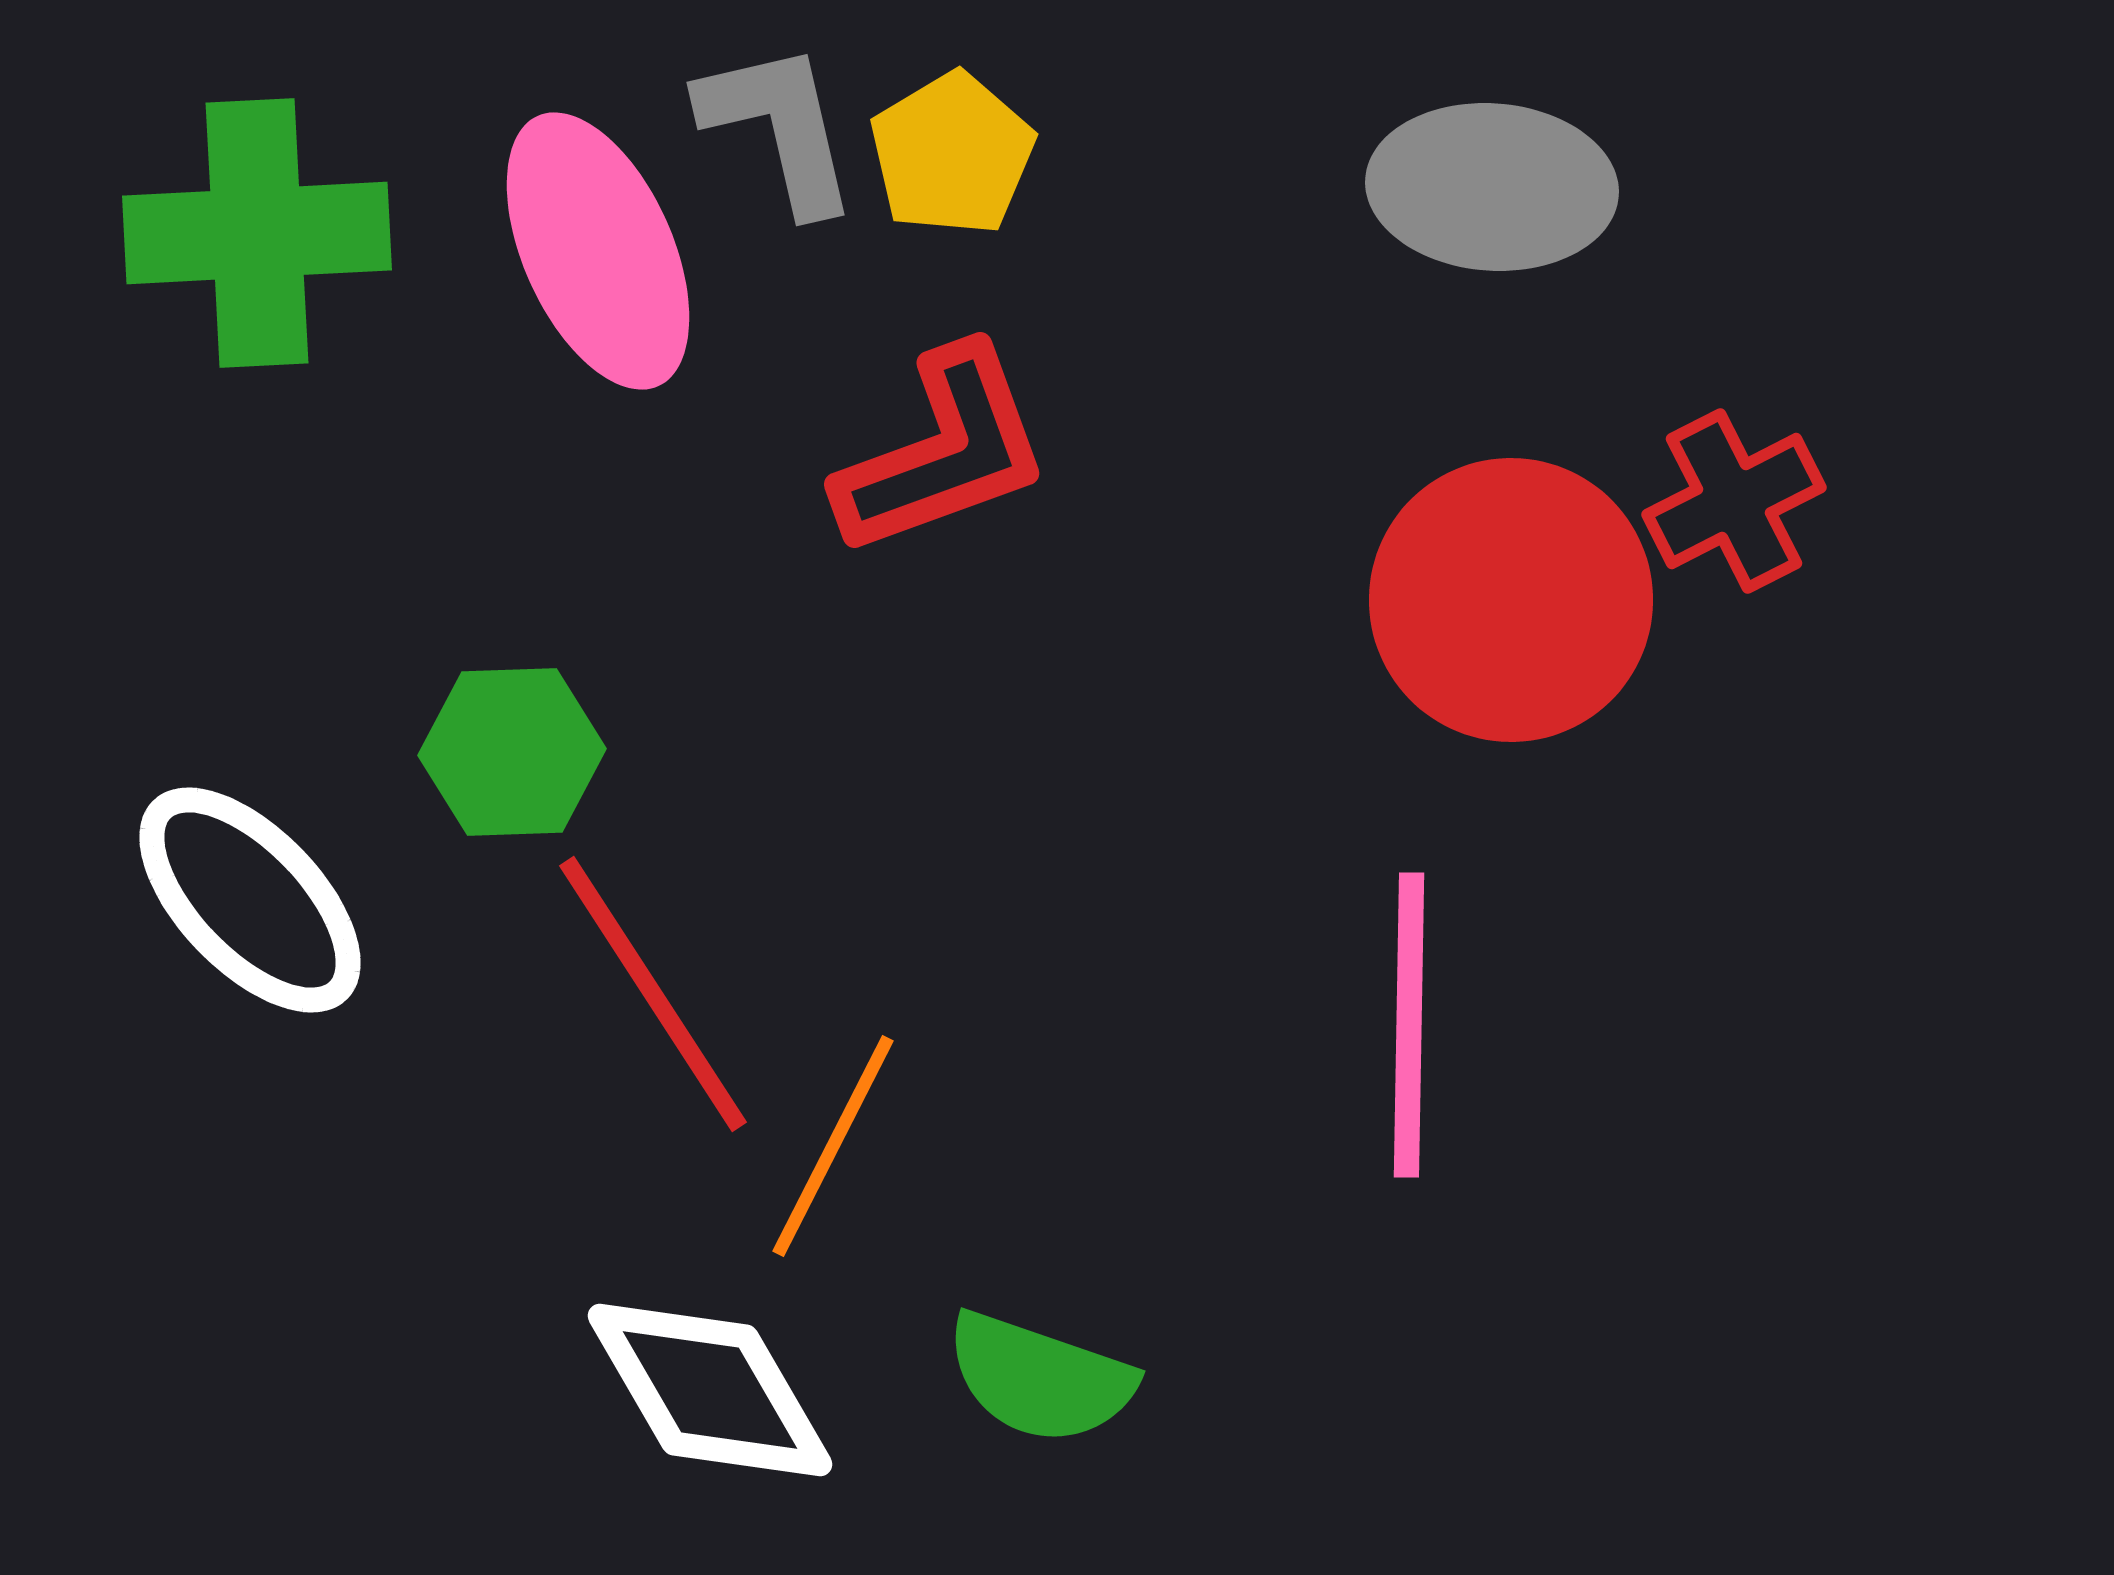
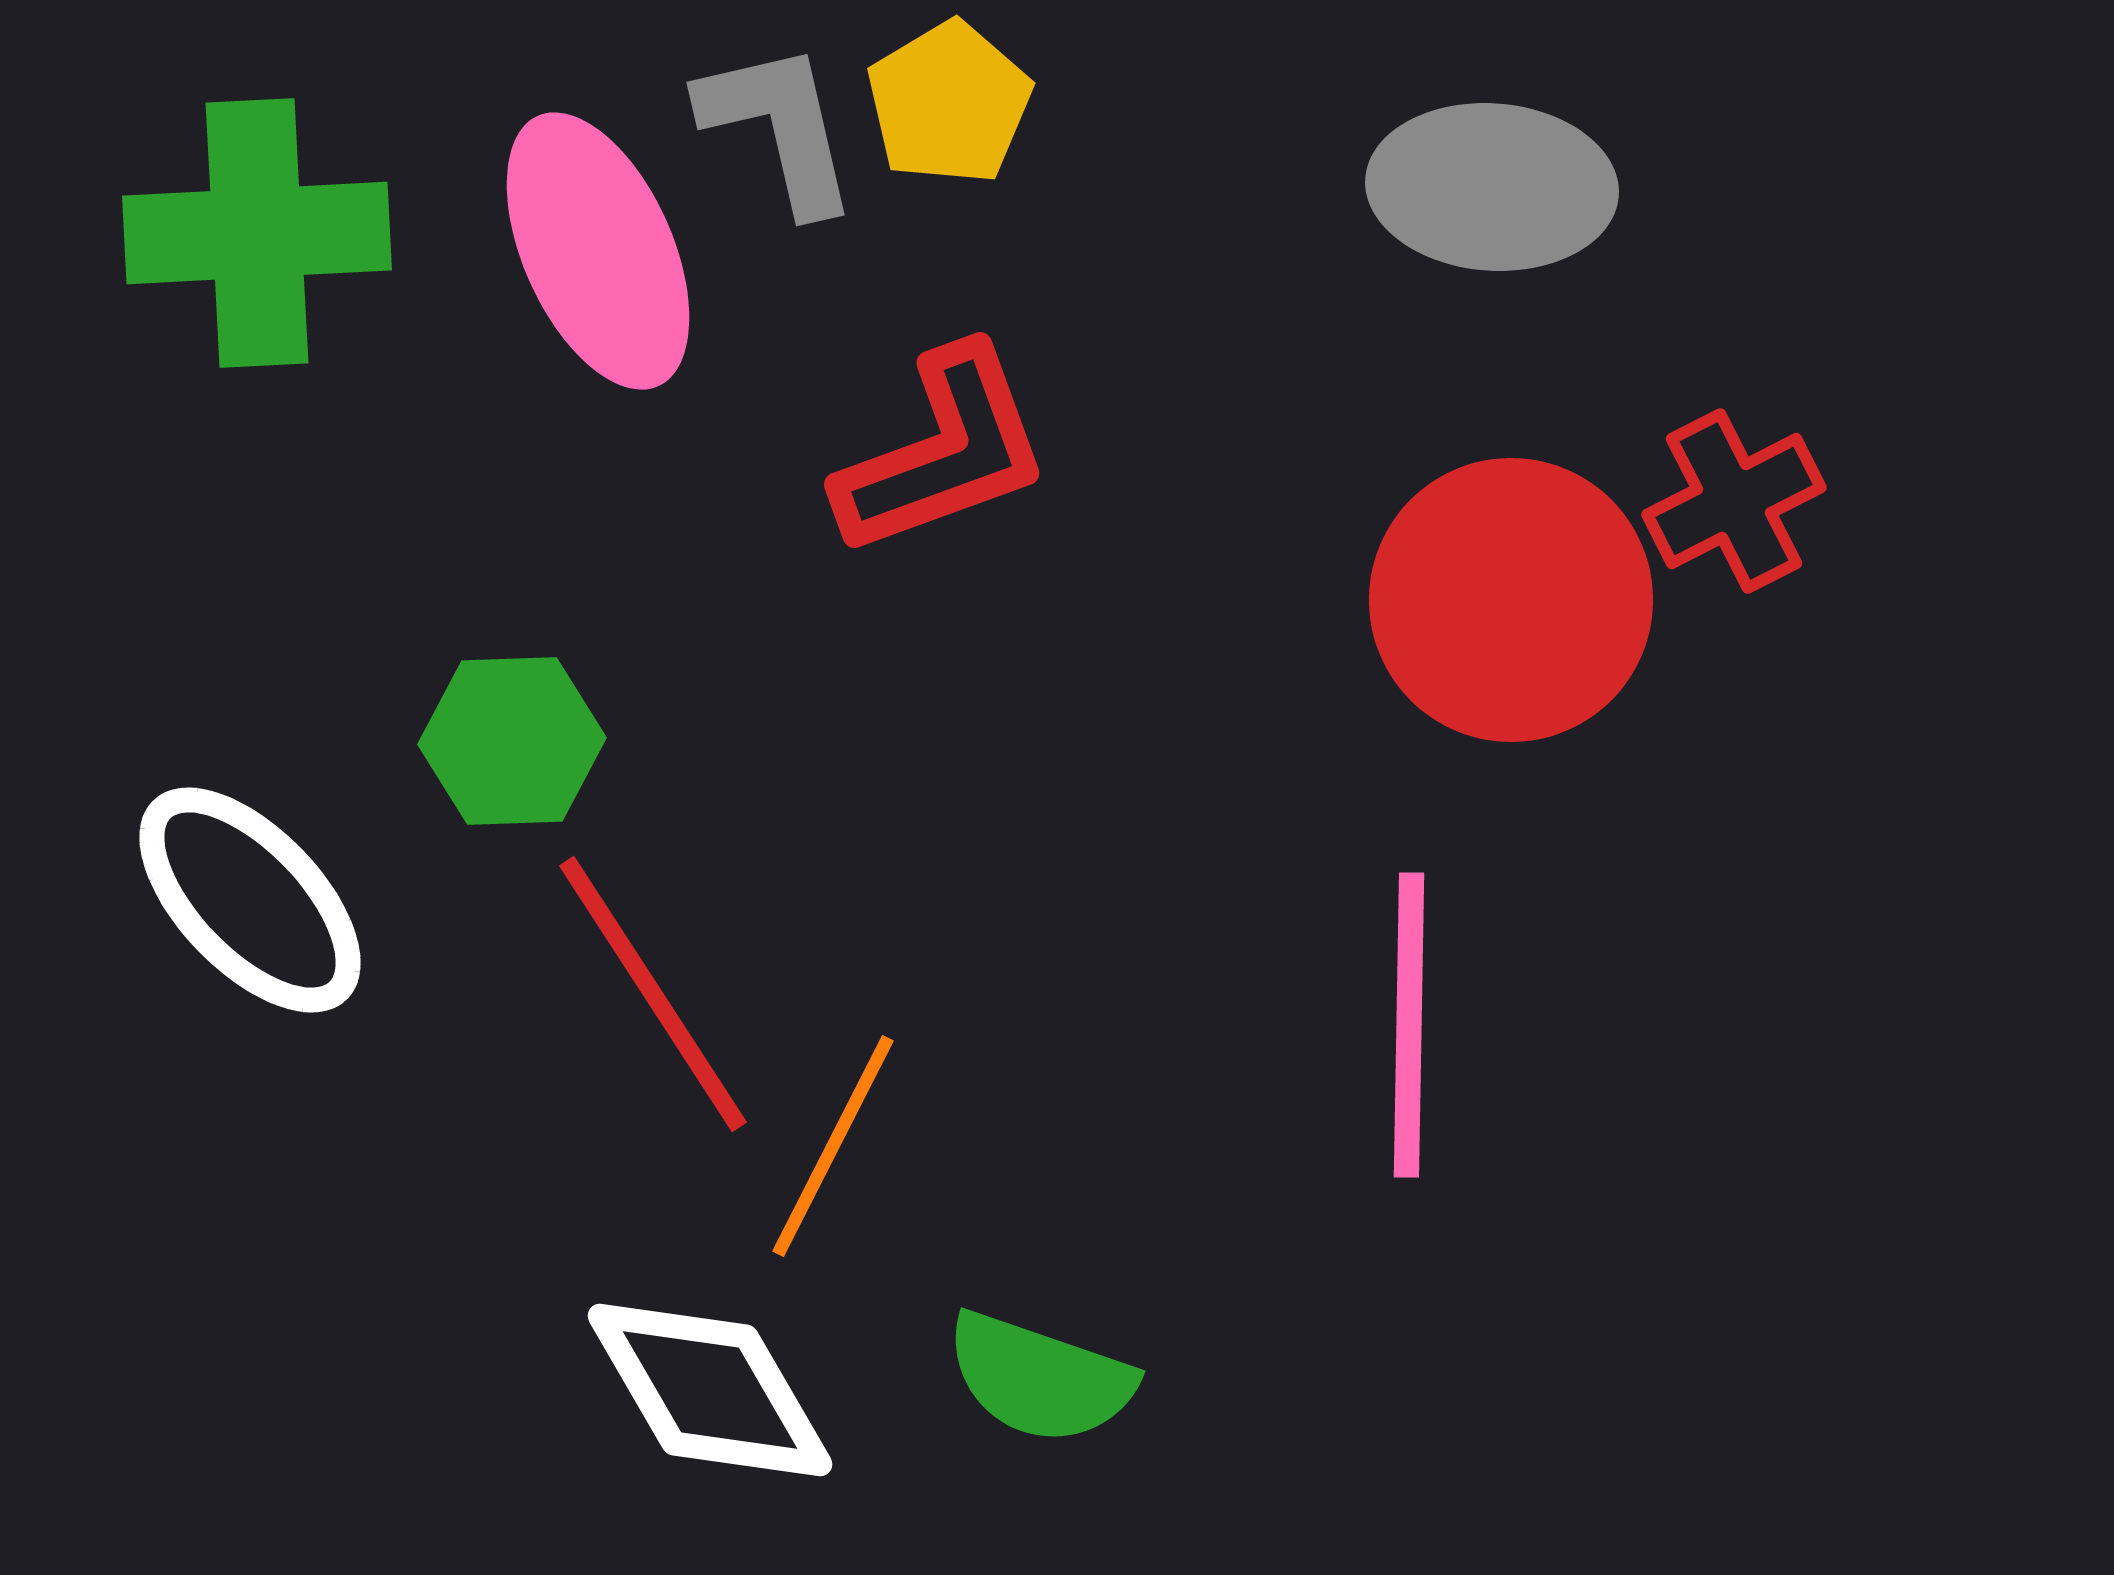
yellow pentagon: moved 3 px left, 51 px up
green hexagon: moved 11 px up
